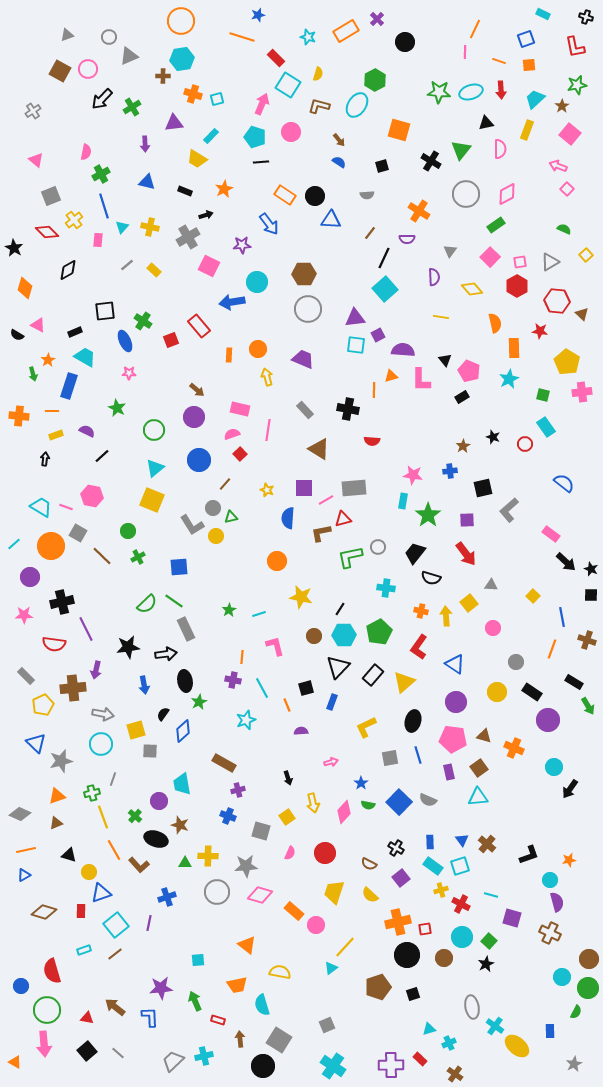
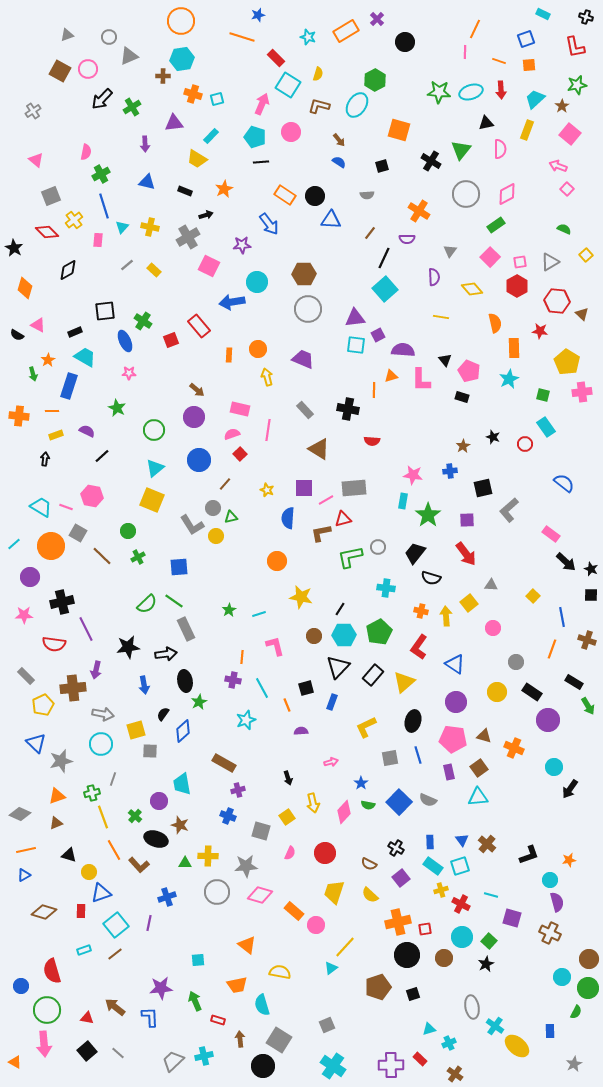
black rectangle at (462, 397): rotated 48 degrees clockwise
